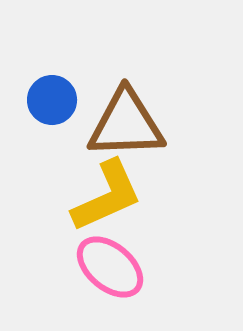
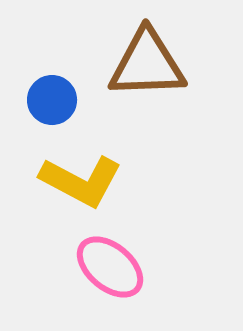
brown triangle: moved 21 px right, 60 px up
yellow L-shape: moved 26 px left, 15 px up; rotated 52 degrees clockwise
